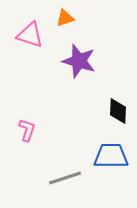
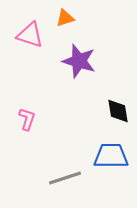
black diamond: rotated 12 degrees counterclockwise
pink L-shape: moved 11 px up
